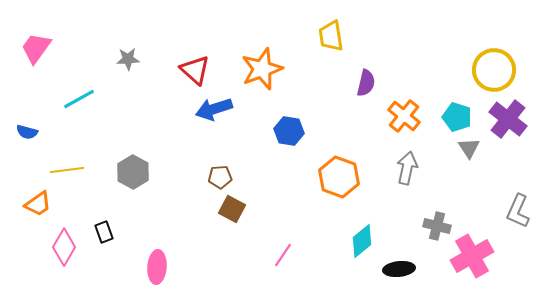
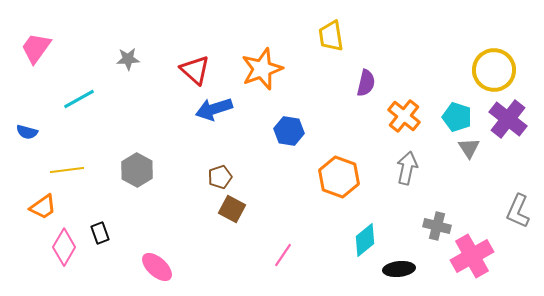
gray hexagon: moved 4 px right, 2 px up
brown pentagon: rotated 15 degrees counterclockwise
orange trapezoid: moved 5 px right, 3 px down
black rectangle: moved 4 px left, 1 px down
cyan diamond: moved 3 px right, 1 px up
pink ellipse: rotated 52 degrees counterclockwise
